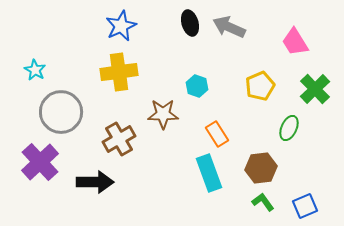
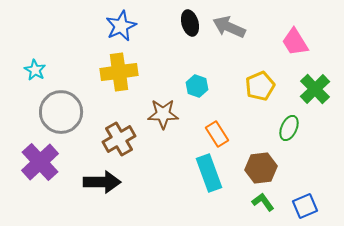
black arrow: moved 7 px right
